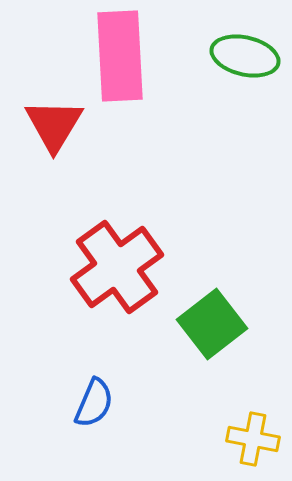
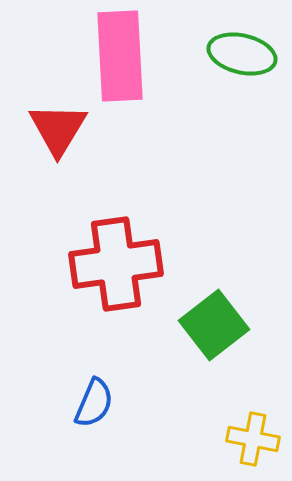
green ellipse: moved 3 px left, 2 px up
red triangle: moved 4 px right, 4 px down
red cross: moved 1 px left, 3 px up; rotated 28 degrees clockwise
green square: moved 2 px right, 1 px down
